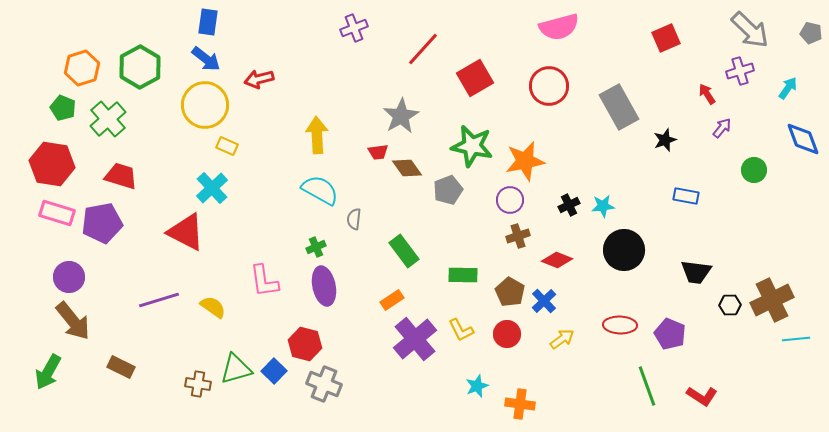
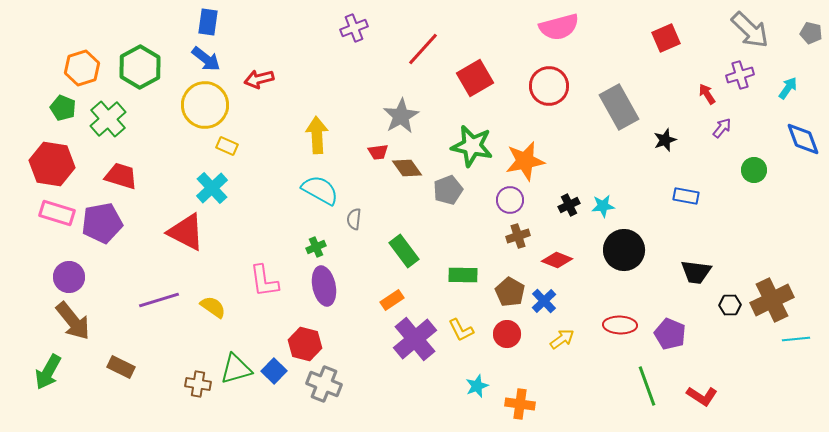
purple cross at (740, 71): moved 4 px down
